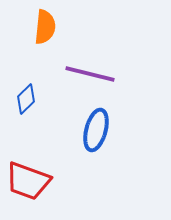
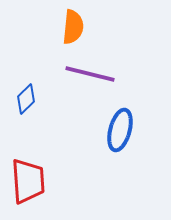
orange semicircle: moved 28 px right
blue ellipse: moved 24 px right
red trapezoid: rotated 114 degrees counterclockwise
